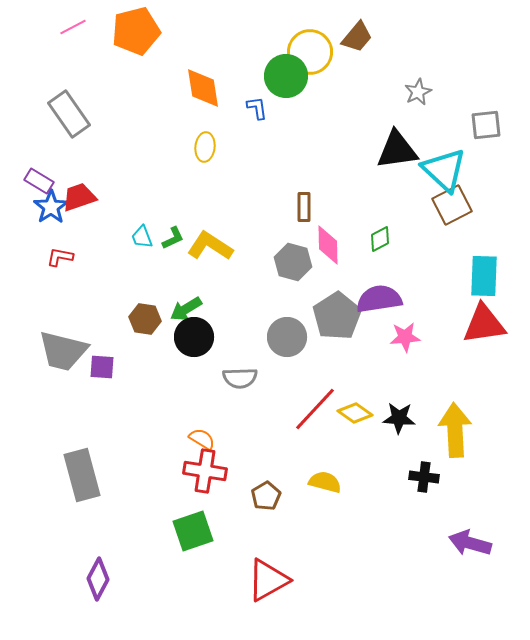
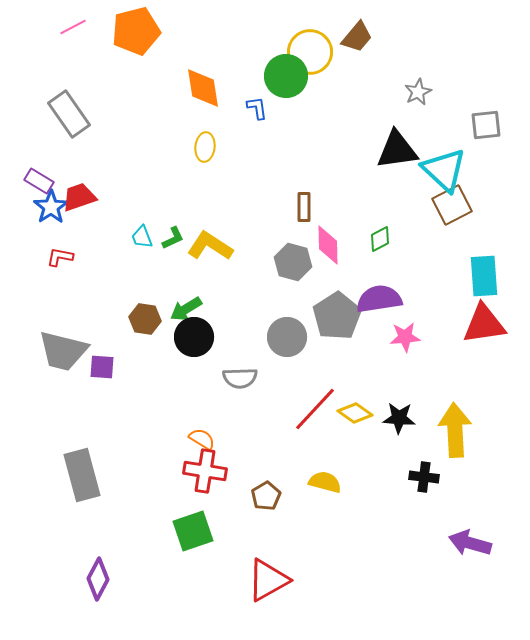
cyan rectangle at (484, 276): rotated 6 degrees counterclockwise
